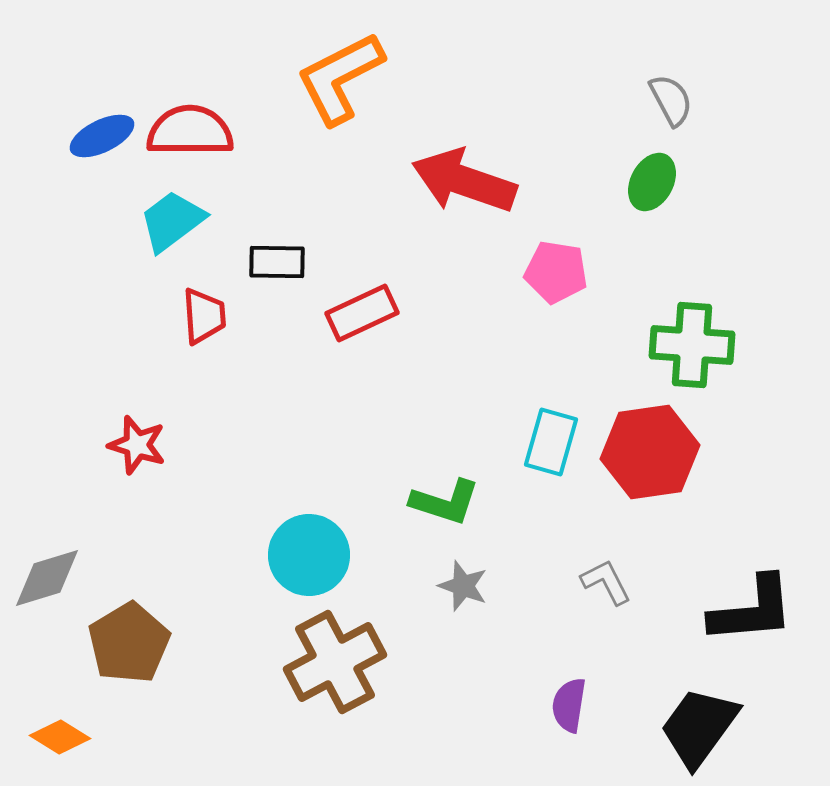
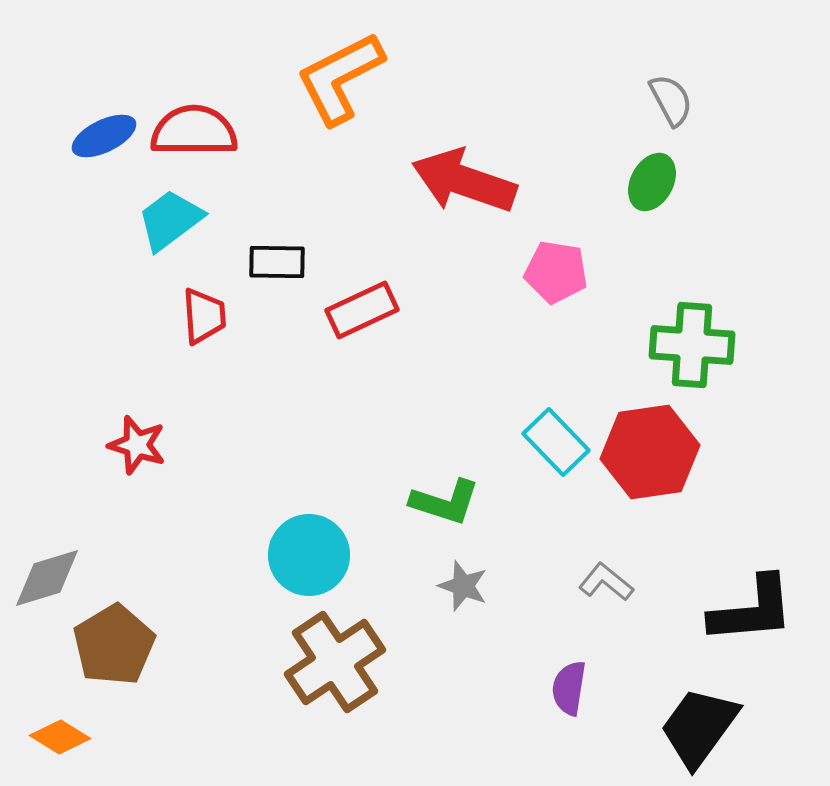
red semicircle: moved 4 px right
blue ellipse: moved 2 px right
cyan trapezoid: moved 2 px left, 1 px up
red rectangle: moved 3 px up
cyan rectangle: moved 5 px right; rotated 60 degrees counterclockwise
gray L-shape: rotated 24 degrees counterclockwise
brown pentagon: moved 15 px left, 2 px down
brown cross: rotated 6 degrees counterclockwise
purple semicircle: moved 17 px up
